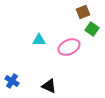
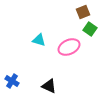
green square: moved 2 px left
cyan triangle: rotated 16 degrees clockwise
